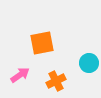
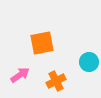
cyan circle: moved 1 px up
